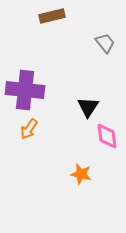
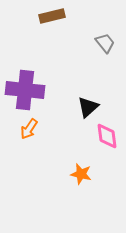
black triangle: rotated 15 degrees clockwise
